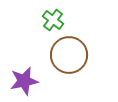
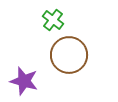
purple star: rotated 28 degrees clockwise
